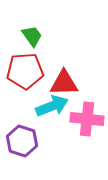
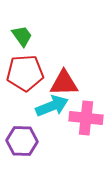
green trapezoid: moved 10 px left
red pentagon: moved 2 px down
pink cross: moved 1 px left, 1 px up
purple hexagon: rotated 16 degrees counterclockwise
